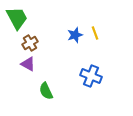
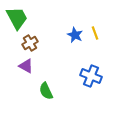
blue star: rotated 28 degrees counterclockwise
purple triangle: moved 2 px left, 2 px down
